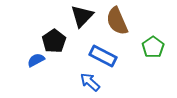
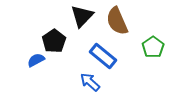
blue rectangle: rotated 12 degrees clockwise
